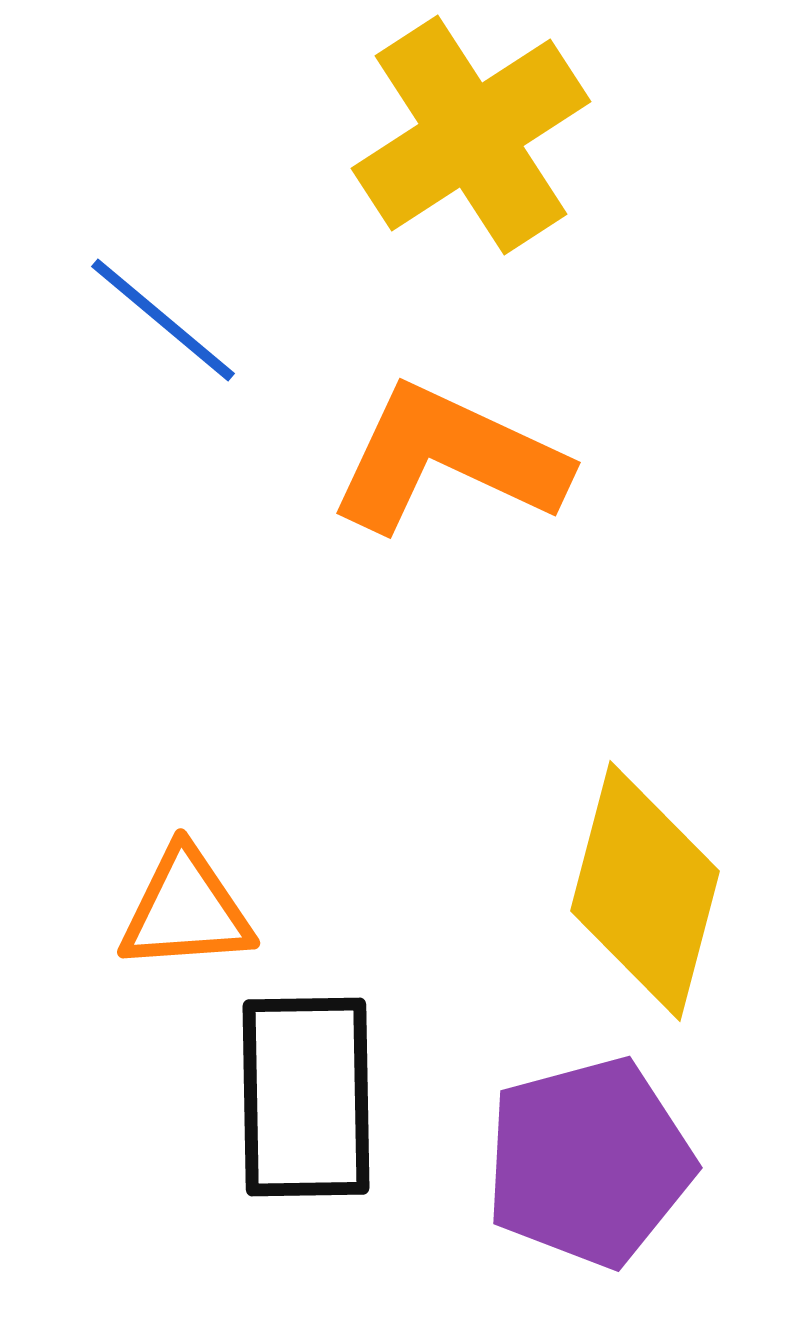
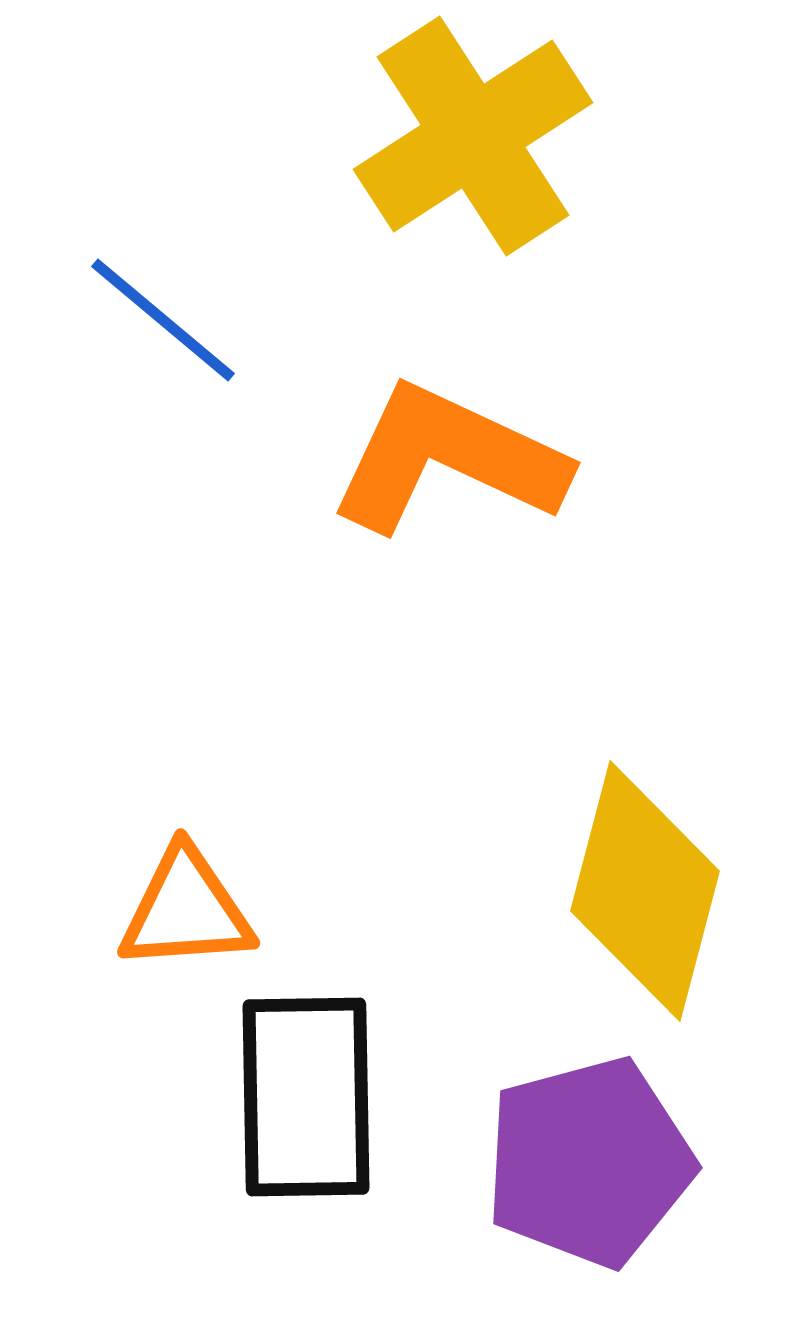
yellow cross: moved 2 px right, 1 px down
